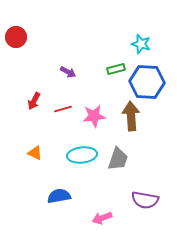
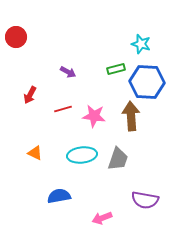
red arrow: moved 4 px left, 6 px up
pink star: rotated 15 degrees clockwise
